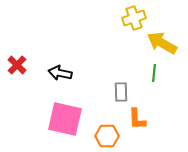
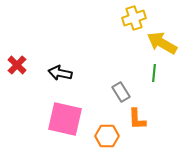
gray rectangle: rotated 30 degrees counterclockwise
